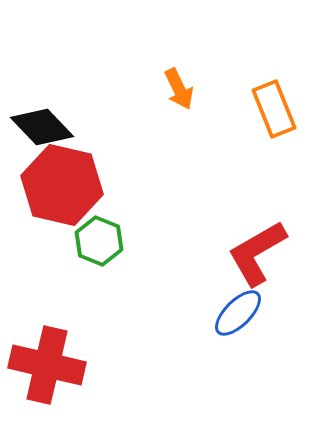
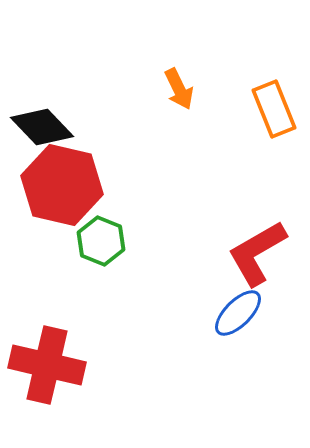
green hexagon: moved 2 px right
